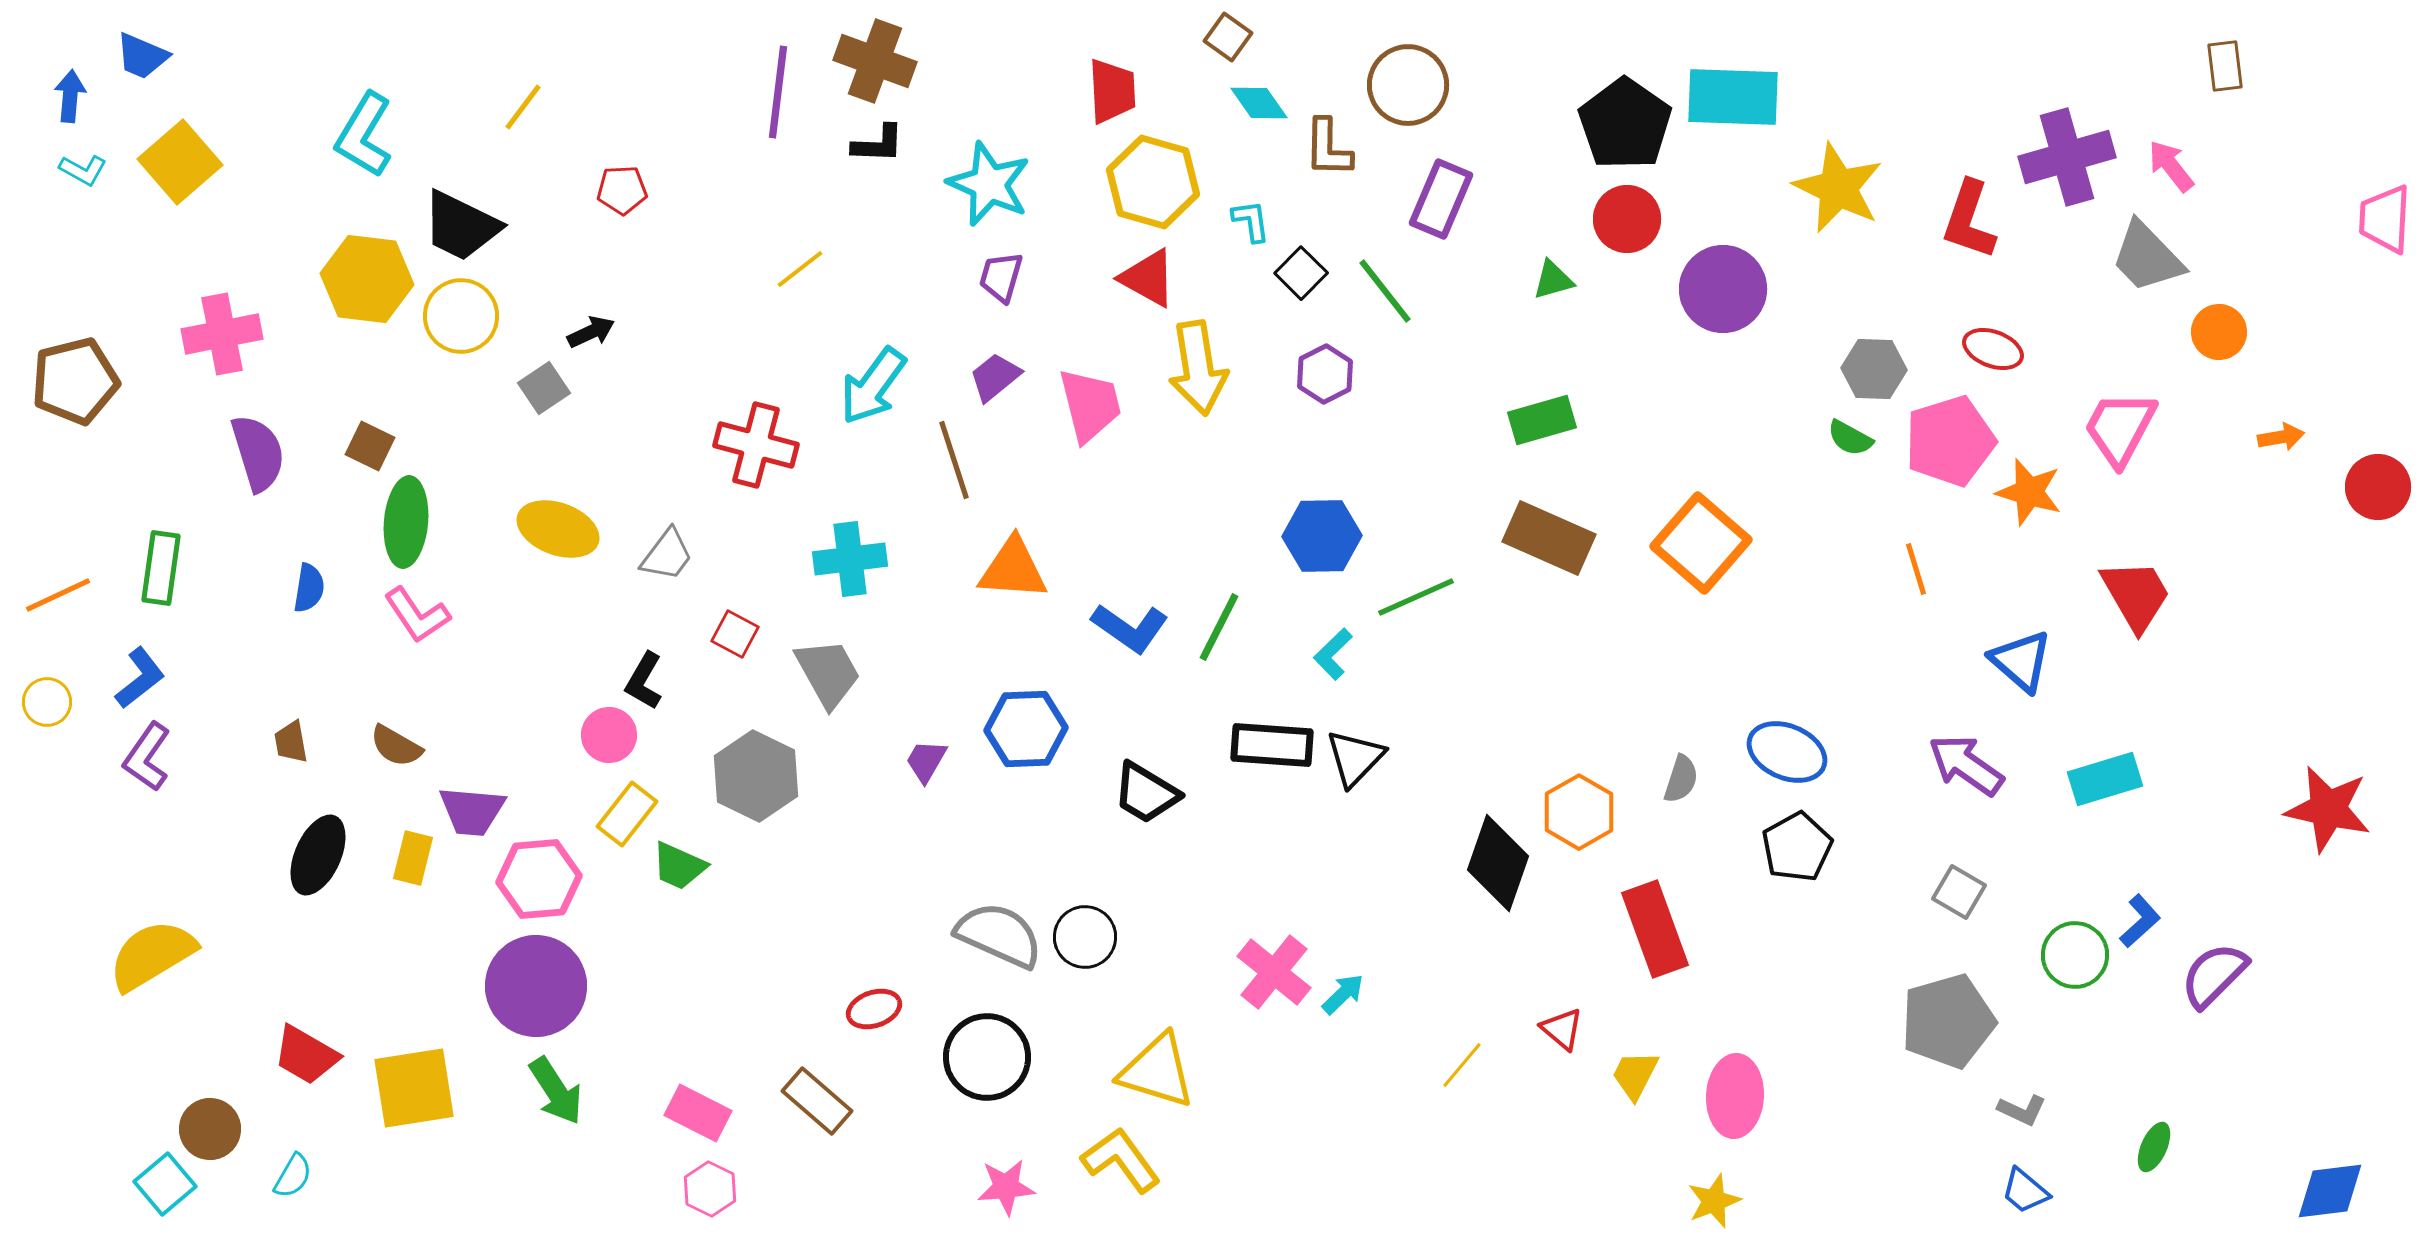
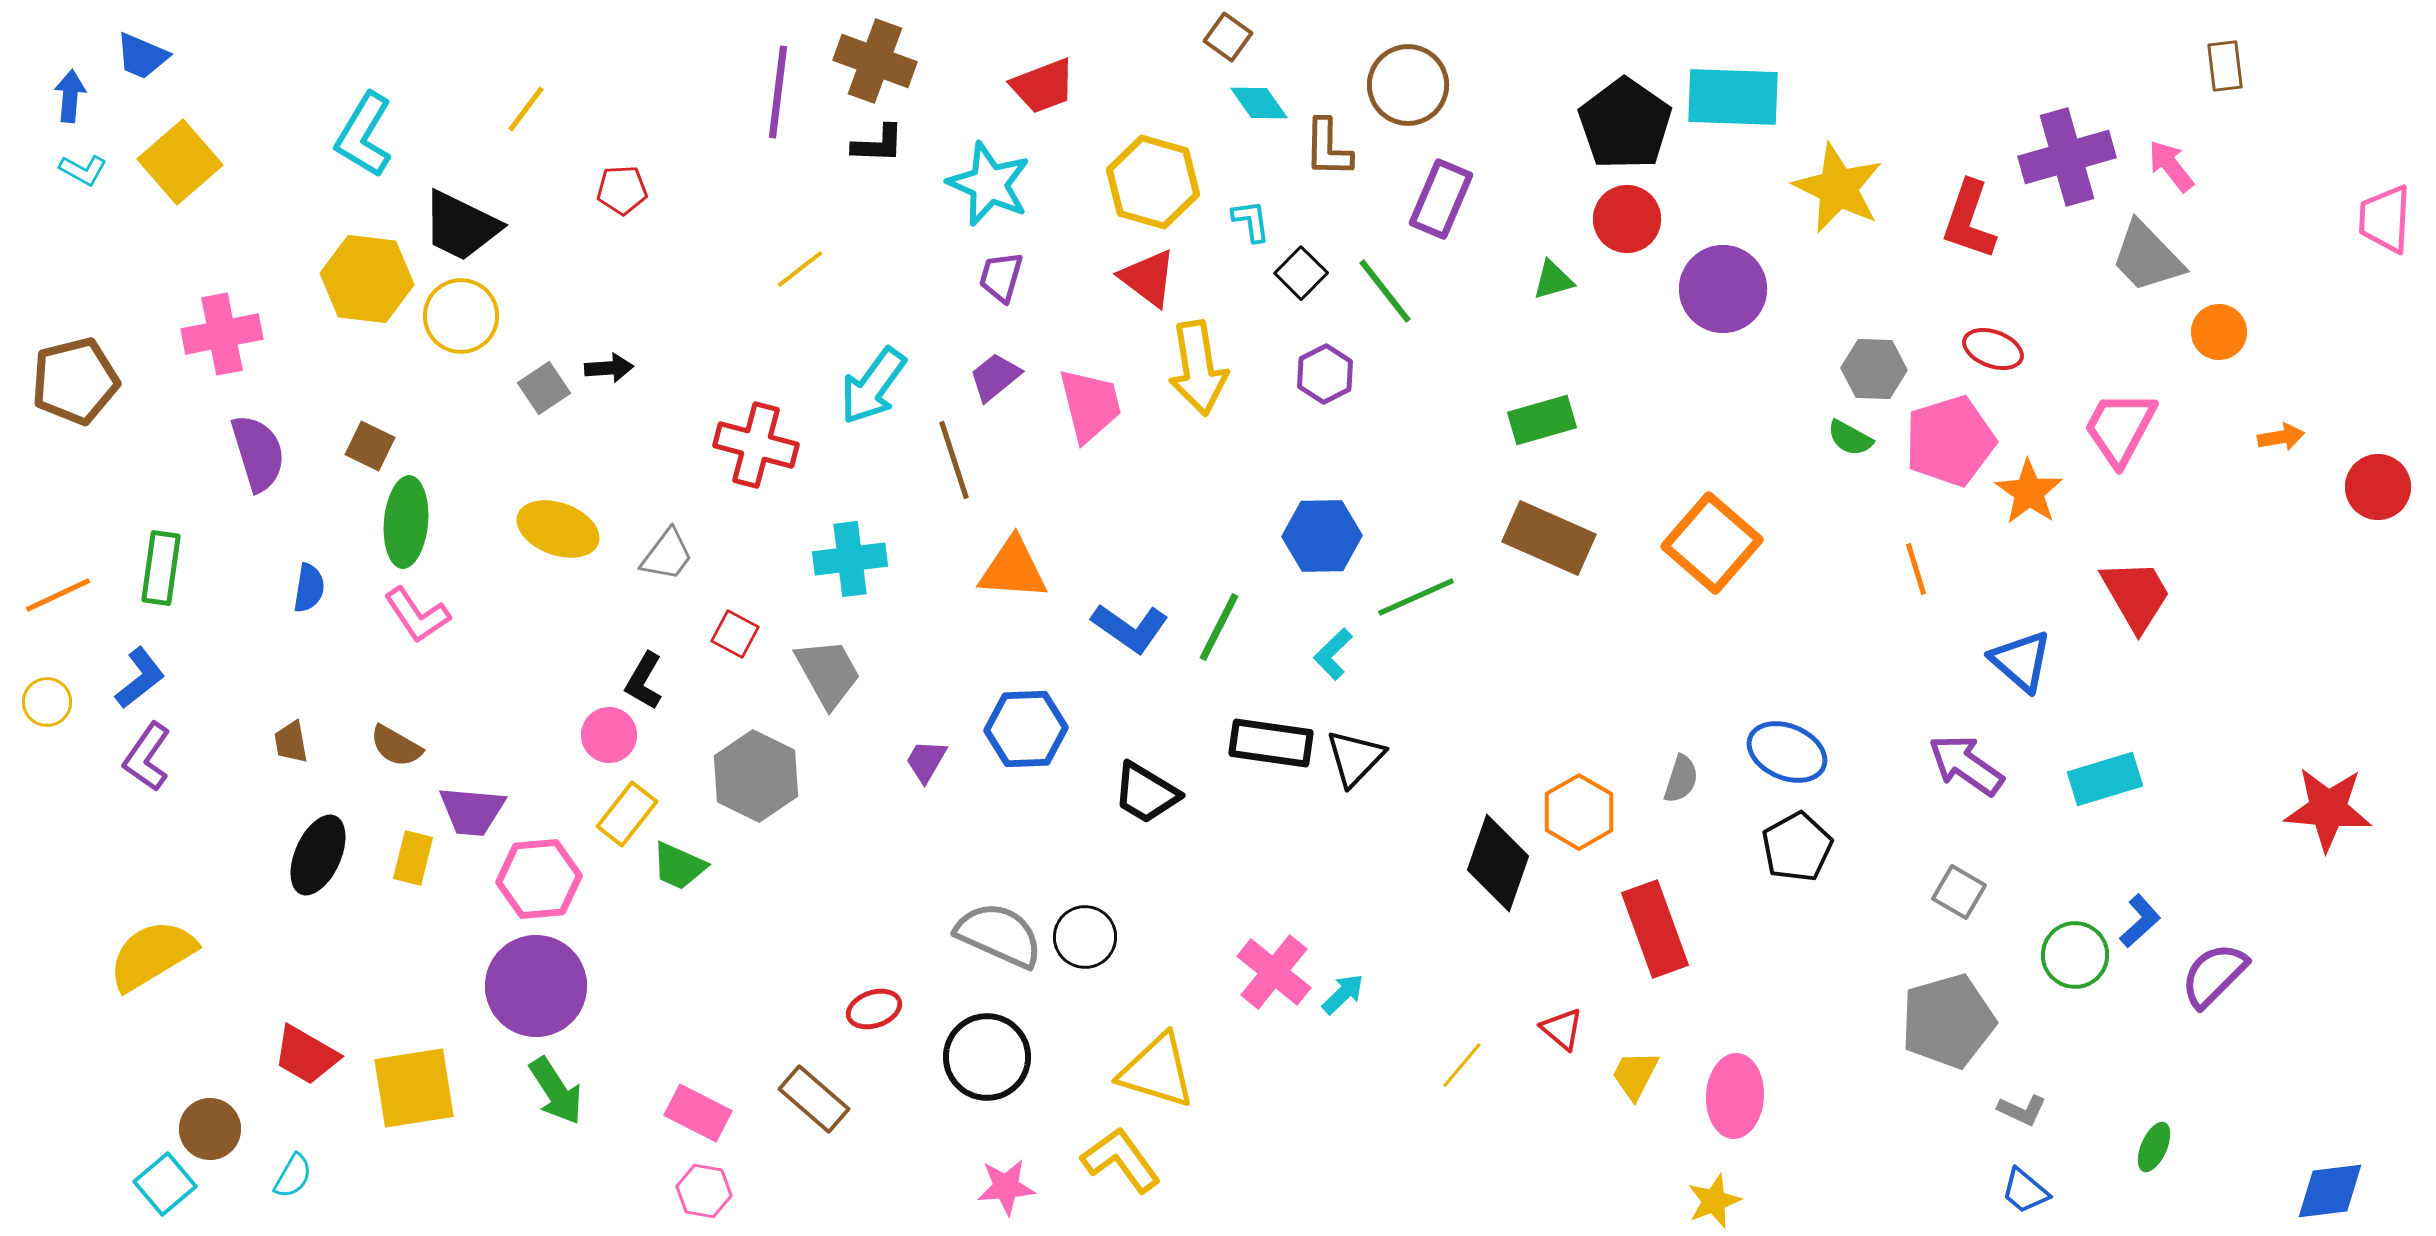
red trapezoid at (1112, 91): moved 69 px left, 5 px up; rotated 72 degrees clockwise
yellow line at (523, 107): moved 3 px right, 2 px down
red triangle at (1148, 278): rotated 8 degrees clockwise
black arrow at (591, 332): moved 18 px right, 36 px down; rotated 21 degrees clockwise
orange star at (2029, 492): rotated 18 degrees clockwise
orange square at (1701, 543): moved 11 px right
black rectangle at (1272, 745): moved 1 px left, 2 px up; rotated 4 degrees clockwise
red star at (2328, 809): rotated 8 degrees counterclockwise
brown rectangle at (817, 1101): moved 3 px left, 2 px up
pink hexagon at (710, 1189): moved 6 px left, 2 px down; rotated 16 degrees counterclockwise
